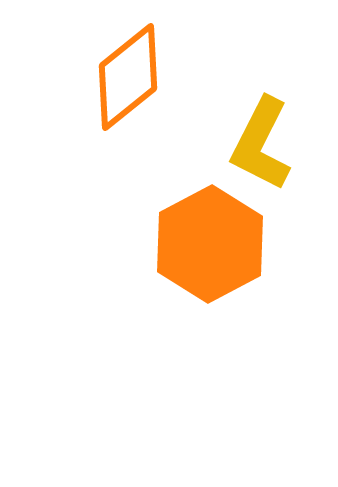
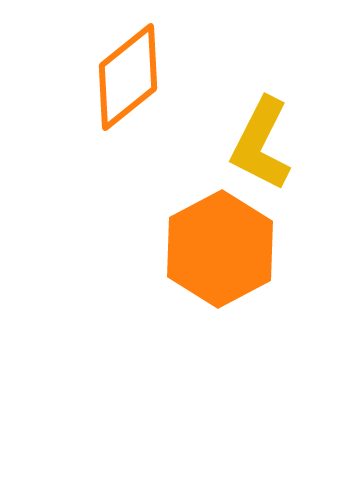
orange hexagon: moved 10 px right, 5 px down
